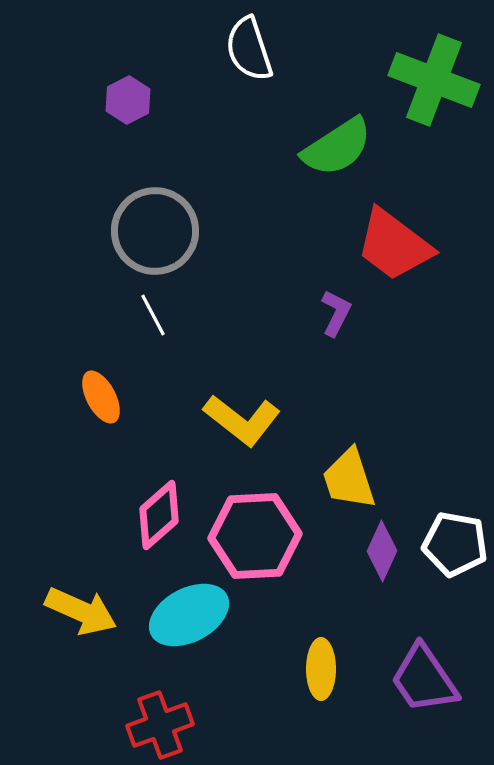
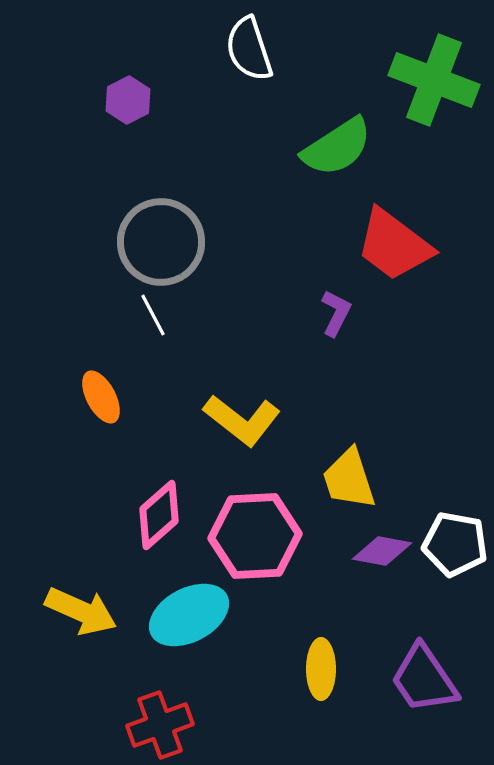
gray circle: moved 6 px right, 11 px down
purple diamond: rotated 76 degrees clockwise
